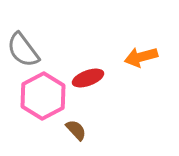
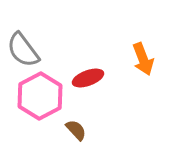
orange arrow: moved 2 px right, 2 px down; rotated 96 degrees counterclockwise
pink hexagon: moved 3 px left
